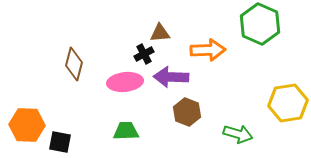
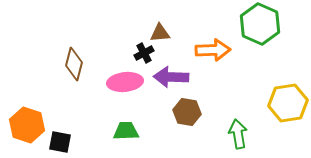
orange arrow: moved 5 px right
black cross: moved 1 px up
brown hexagon: rotated 12 degrees counterclockwise
orange hexagon: rotated 16 degrees clockwise
green arrow: rotated 116 degrees counterclockwise
